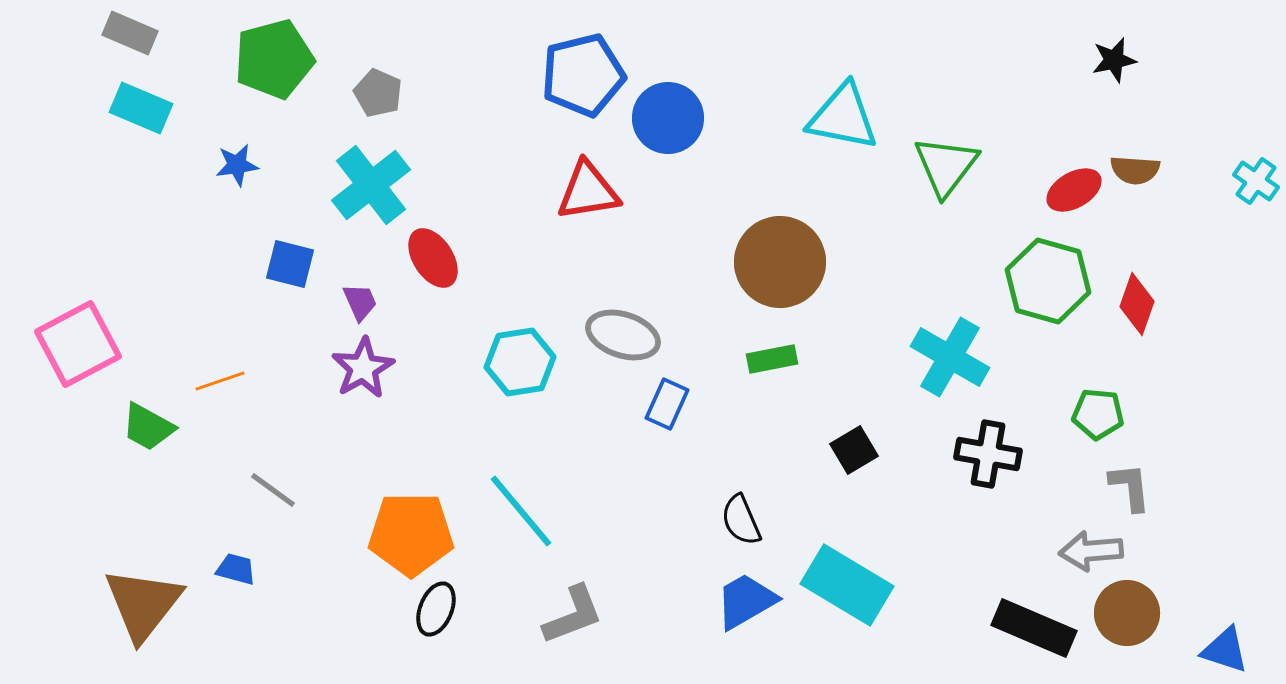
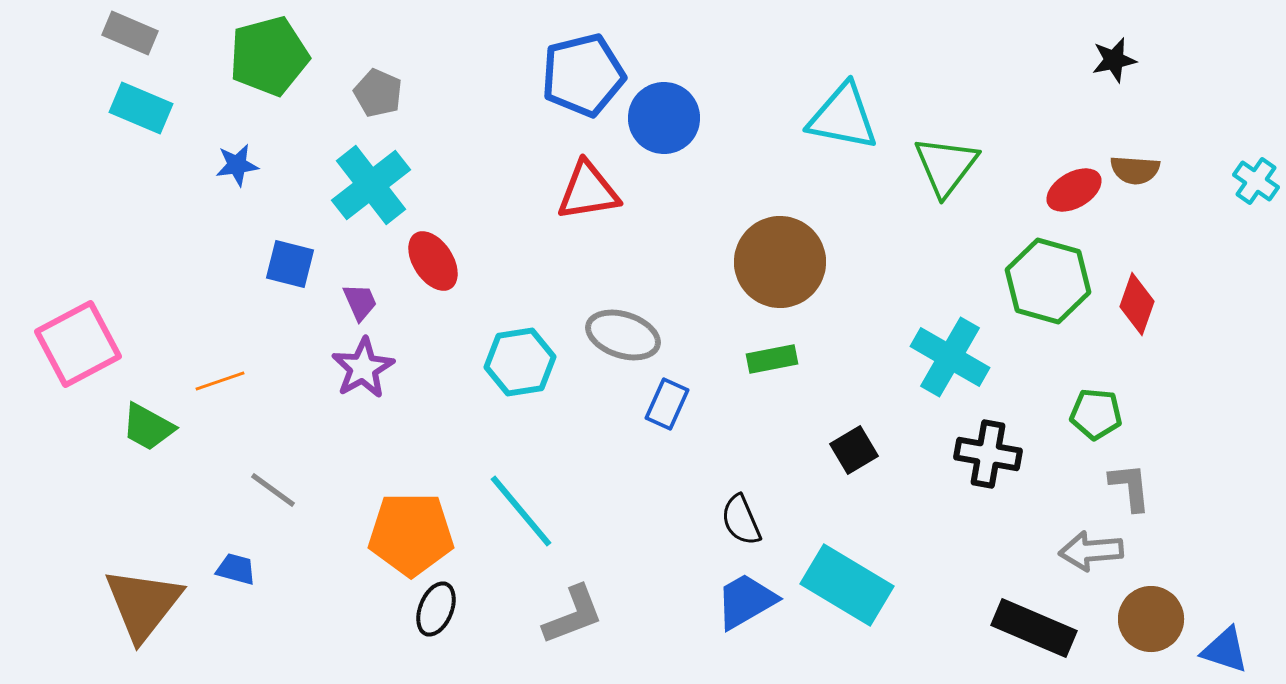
green pentagon at (274, 59): moved 5 px left, 3 px up
blue circle at (668, 118): moved 4 px left
red ellipse at (433, 258): moved 3 px down
green pentagon at (1098, 414): moved 2 px left
brown circle at (1127, 613): moved 24 px right, 6 px down
